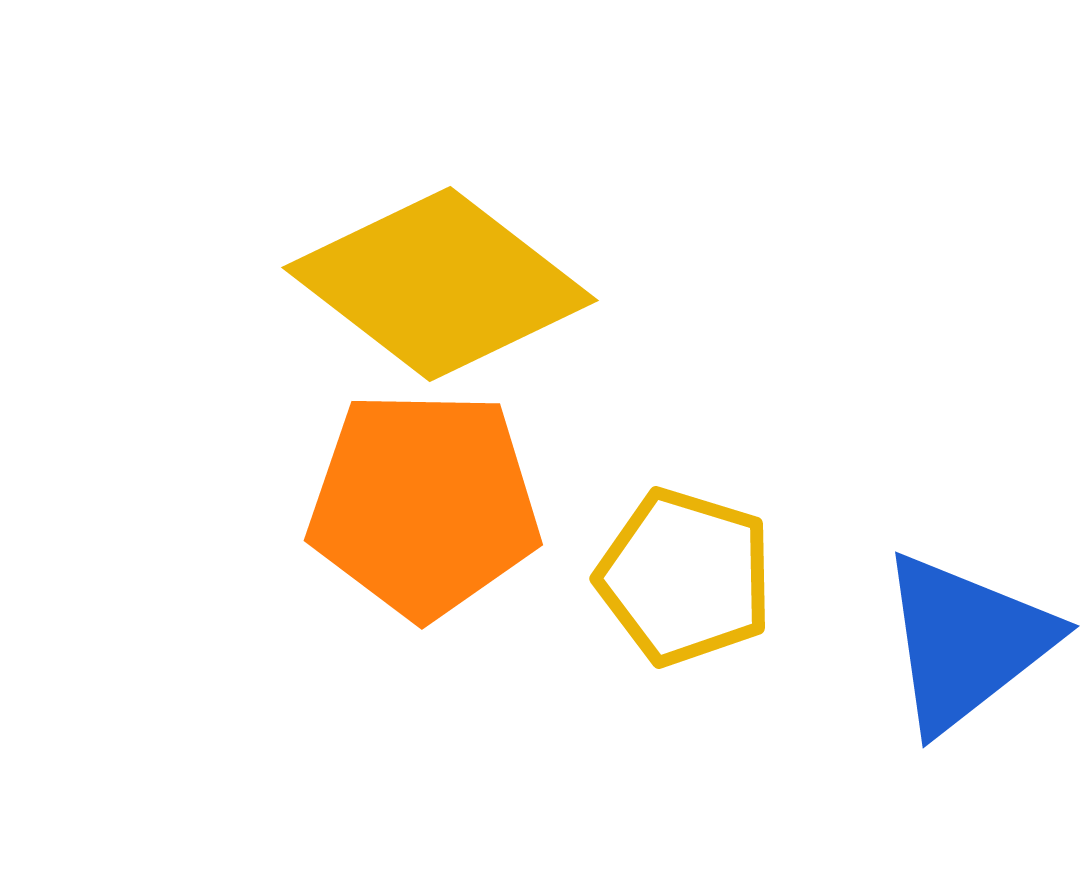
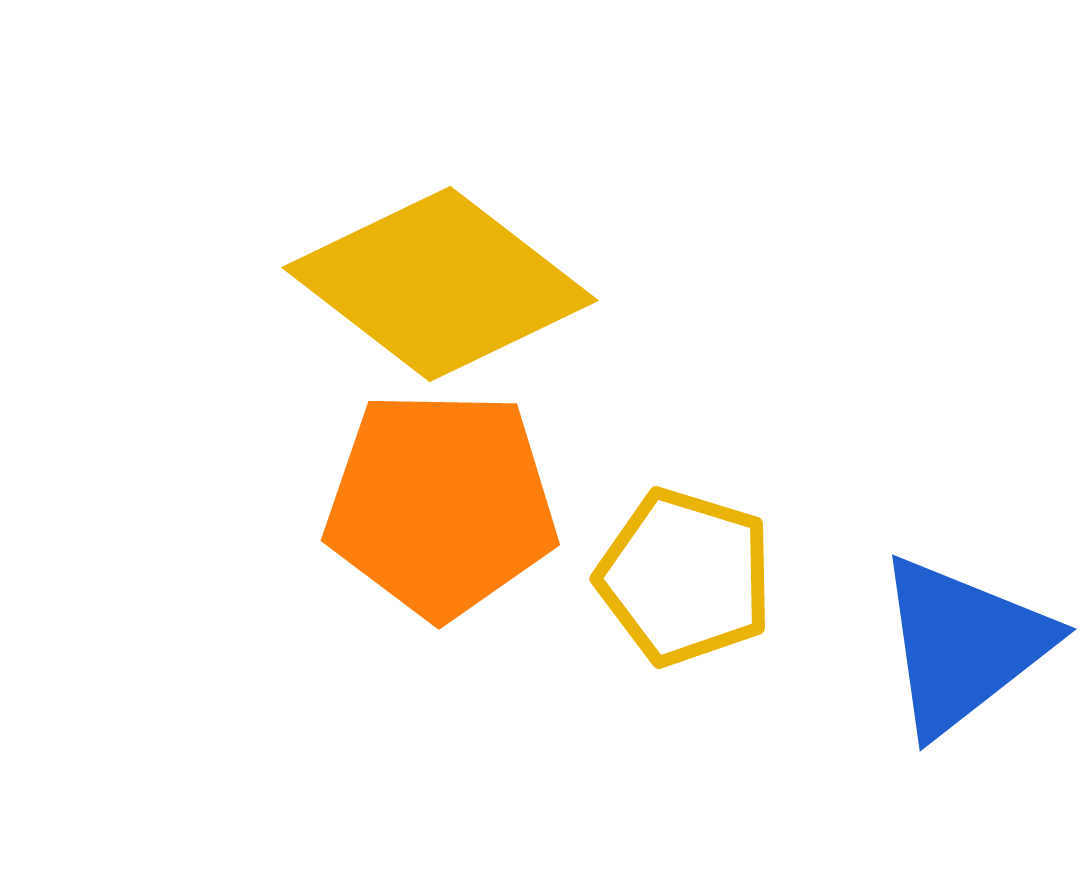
orange pentagon: moved 17 px right
blue triangle: moved 3 px left, 3 px down
